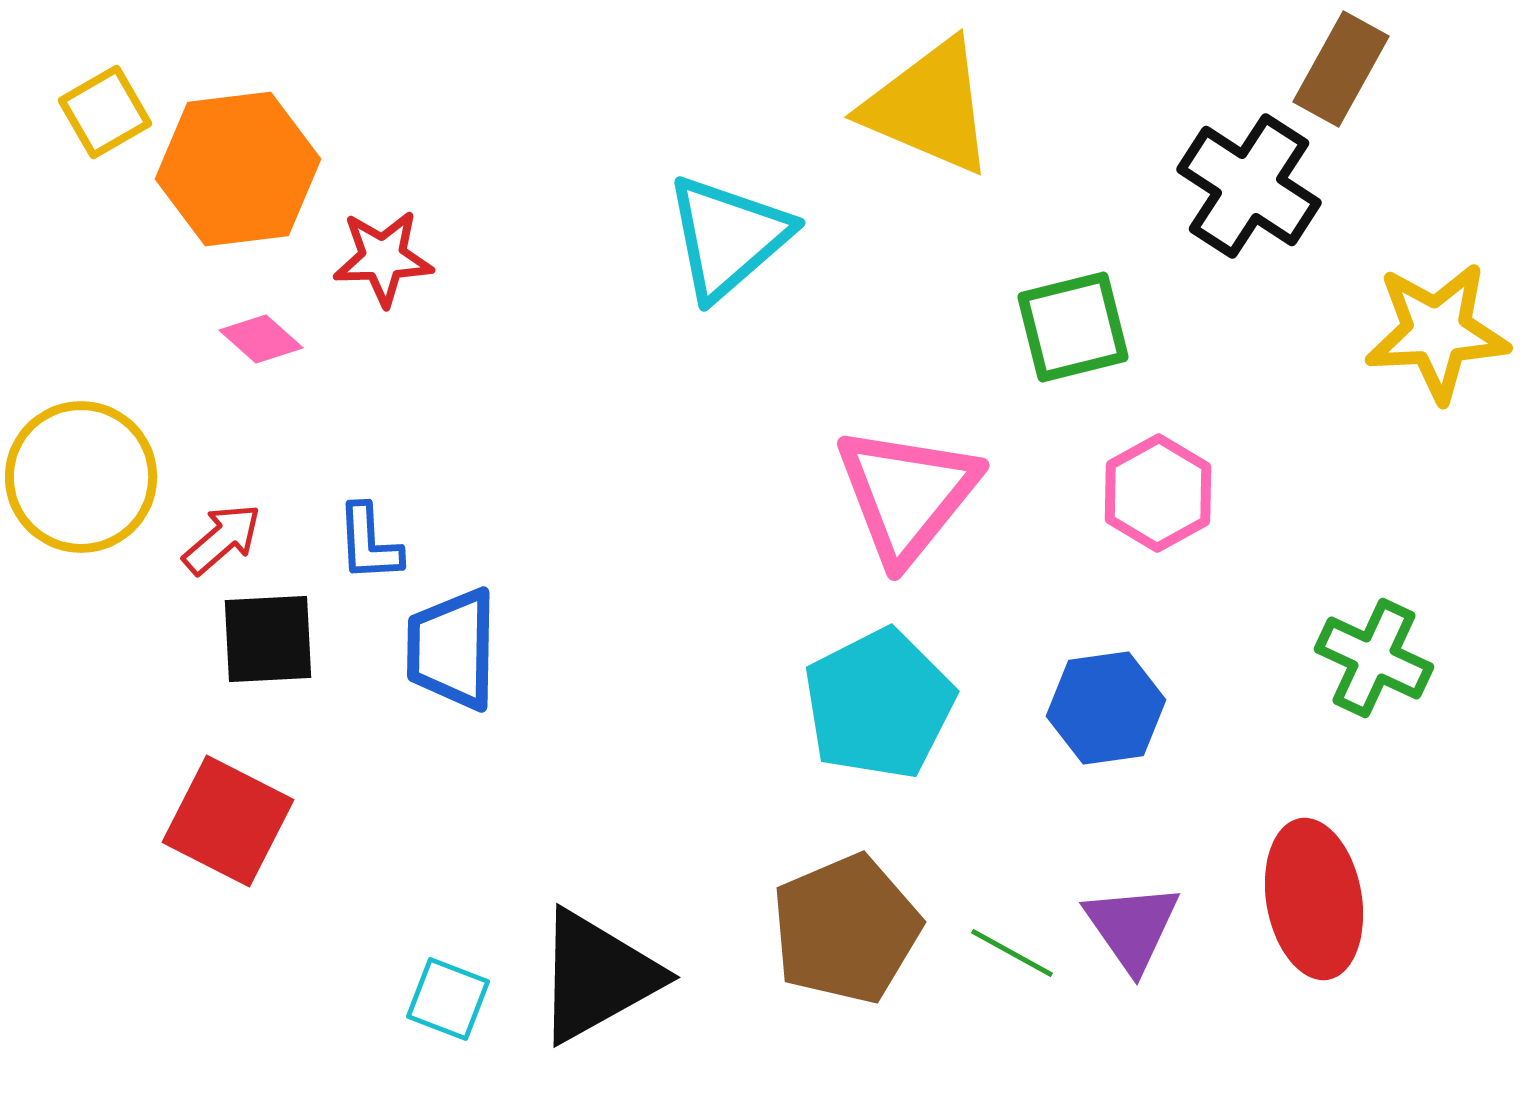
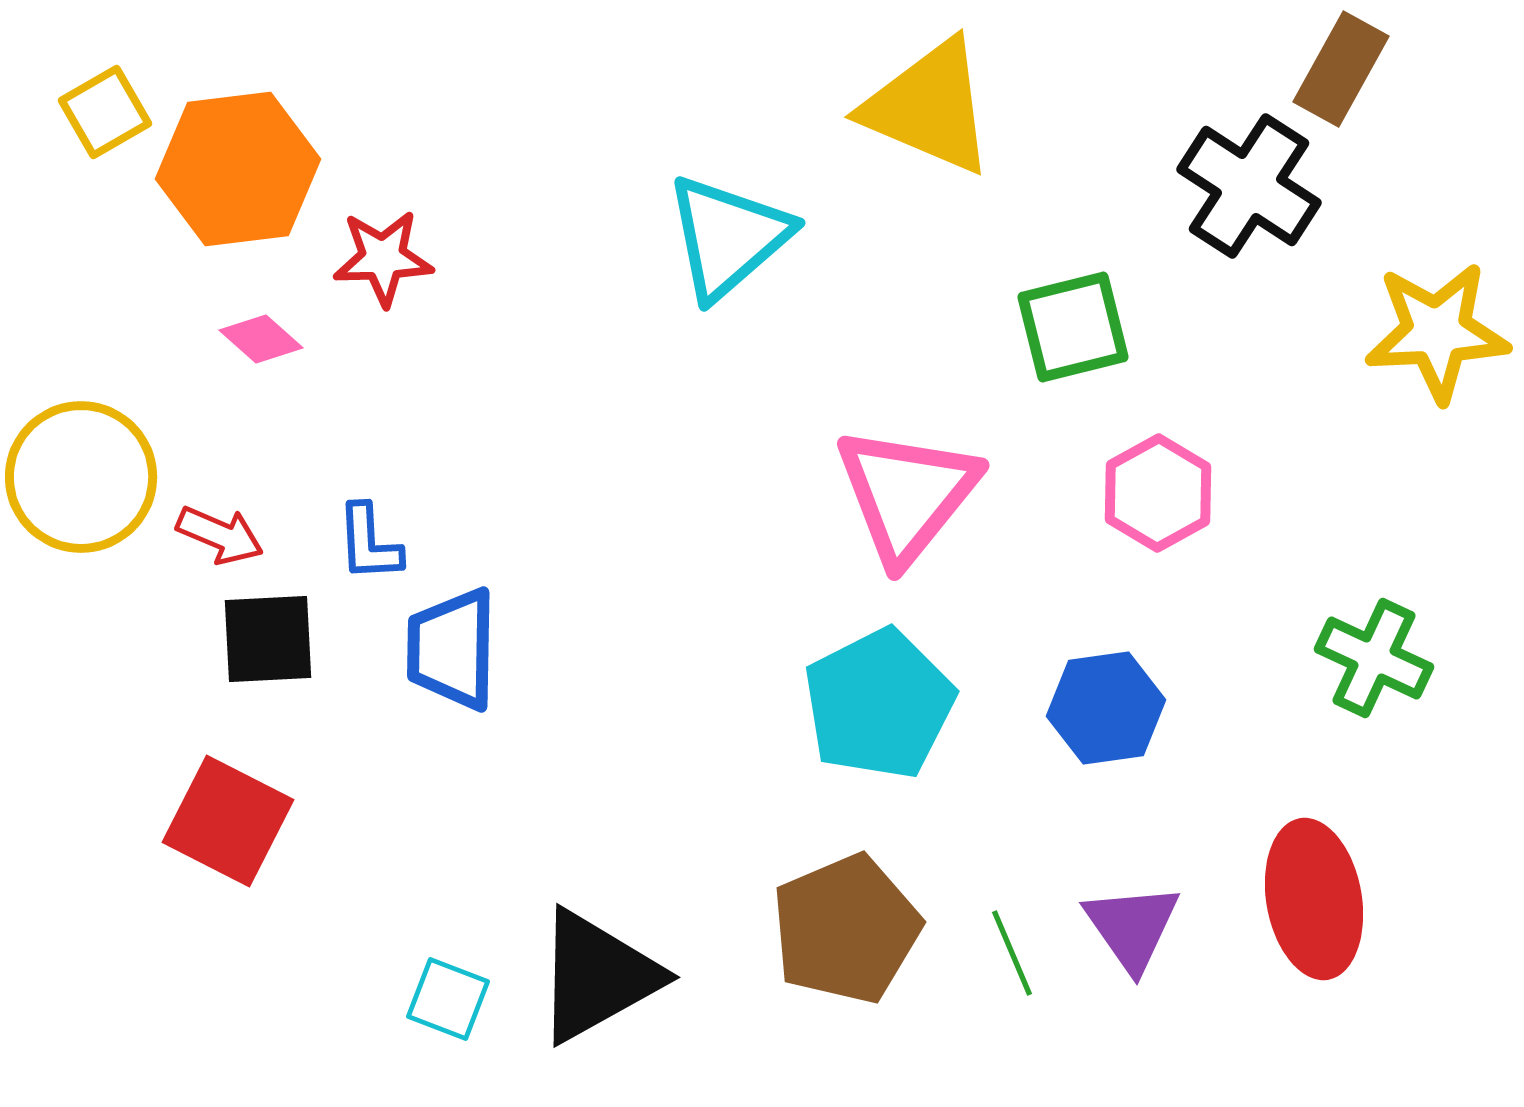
red arrow: moved 2 px left, 4 px up; rotated 64 degrees clockwise
green line: rotated 38 degrees clockwise
